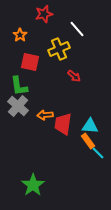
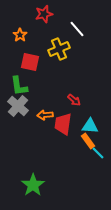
red arrow: moved 24 px down
